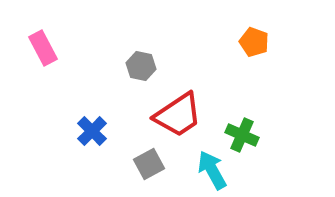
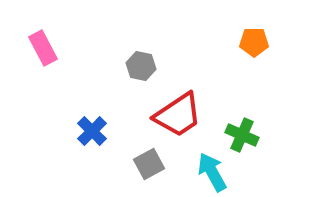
orange pentagon: rotated 20 degrees counterclockwise
cyan arrow: moved 2 px down
